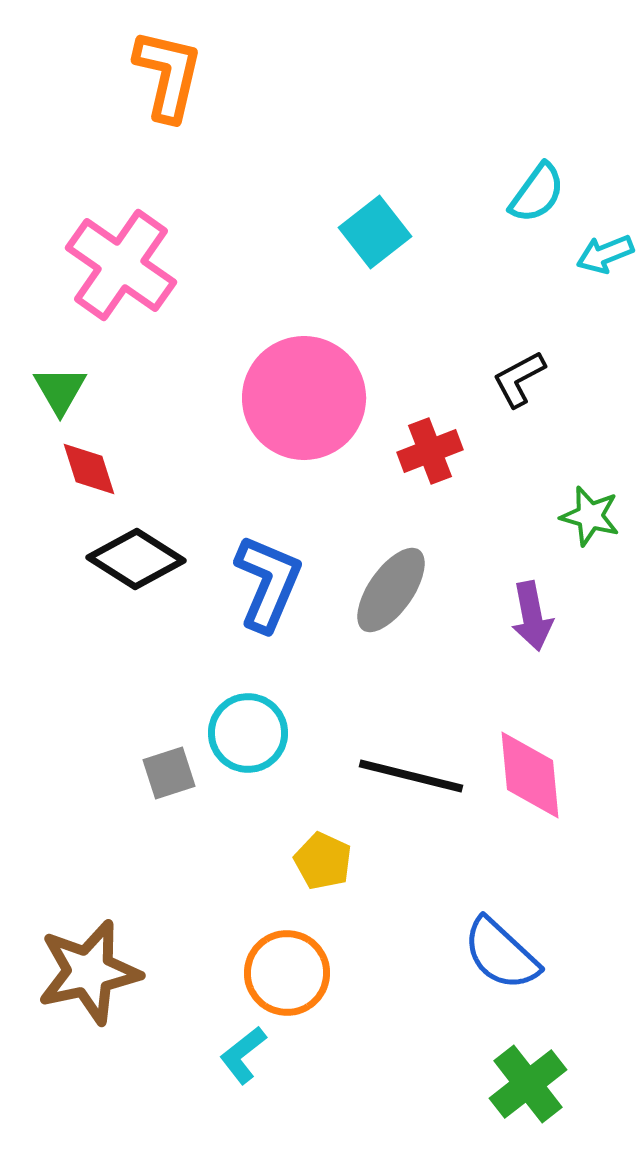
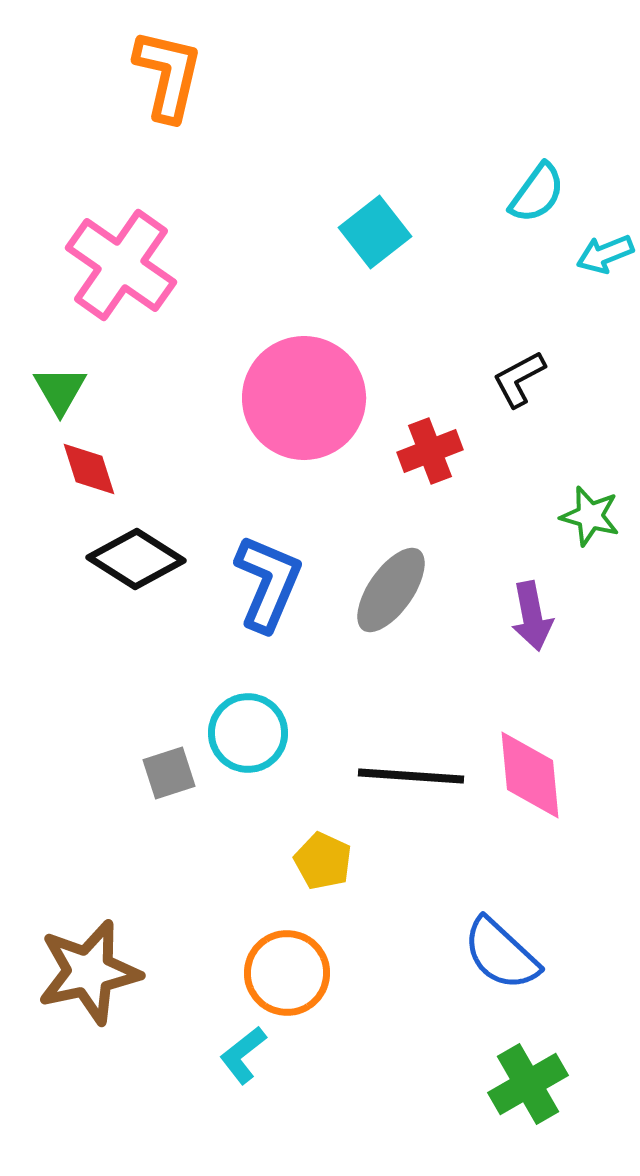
black line: rotated 10 degrees counterclockwise
green cross: rotated 8 degrees clockwise
